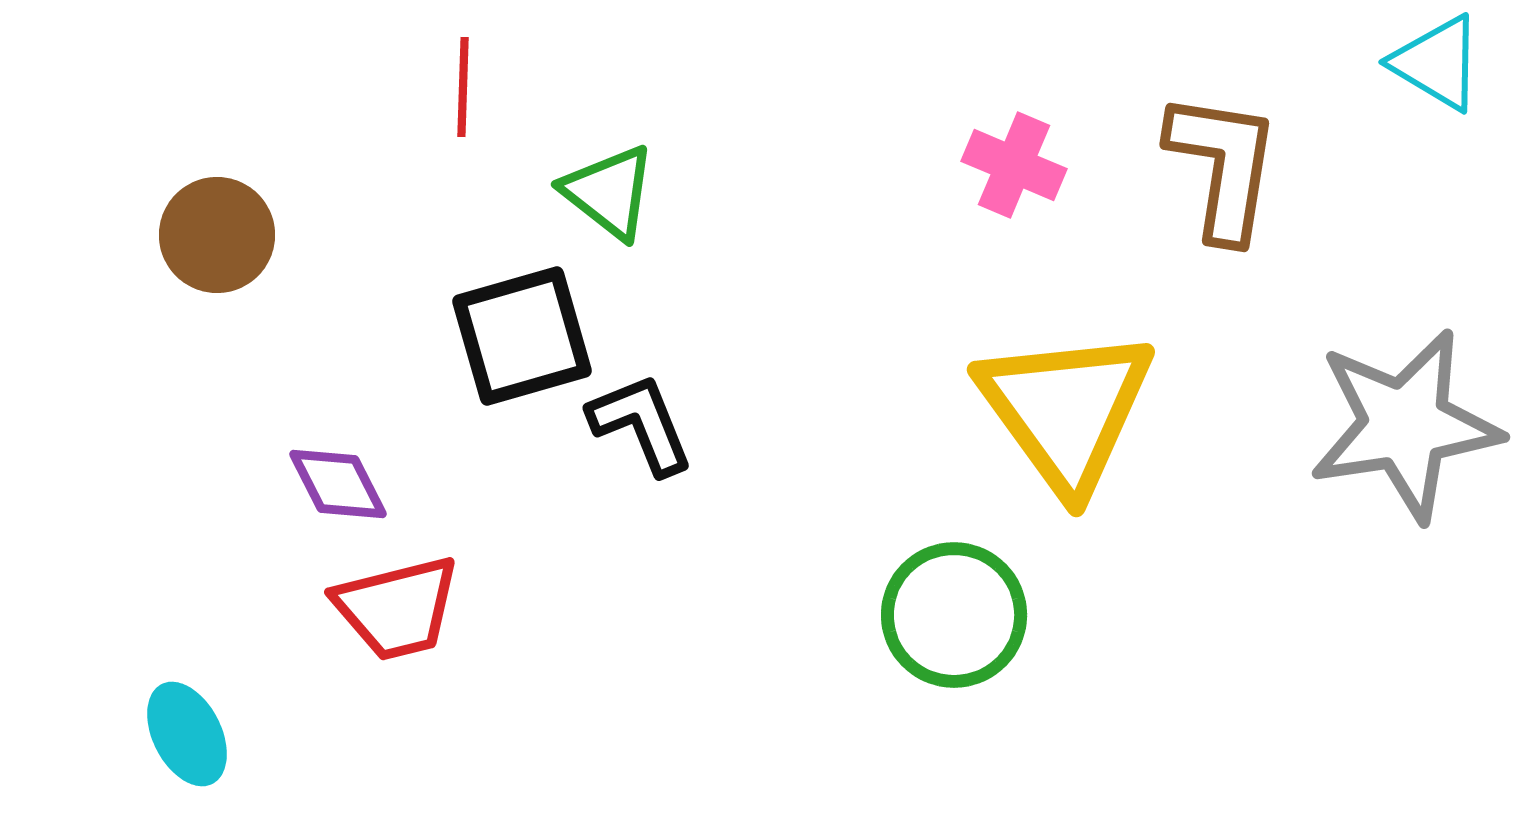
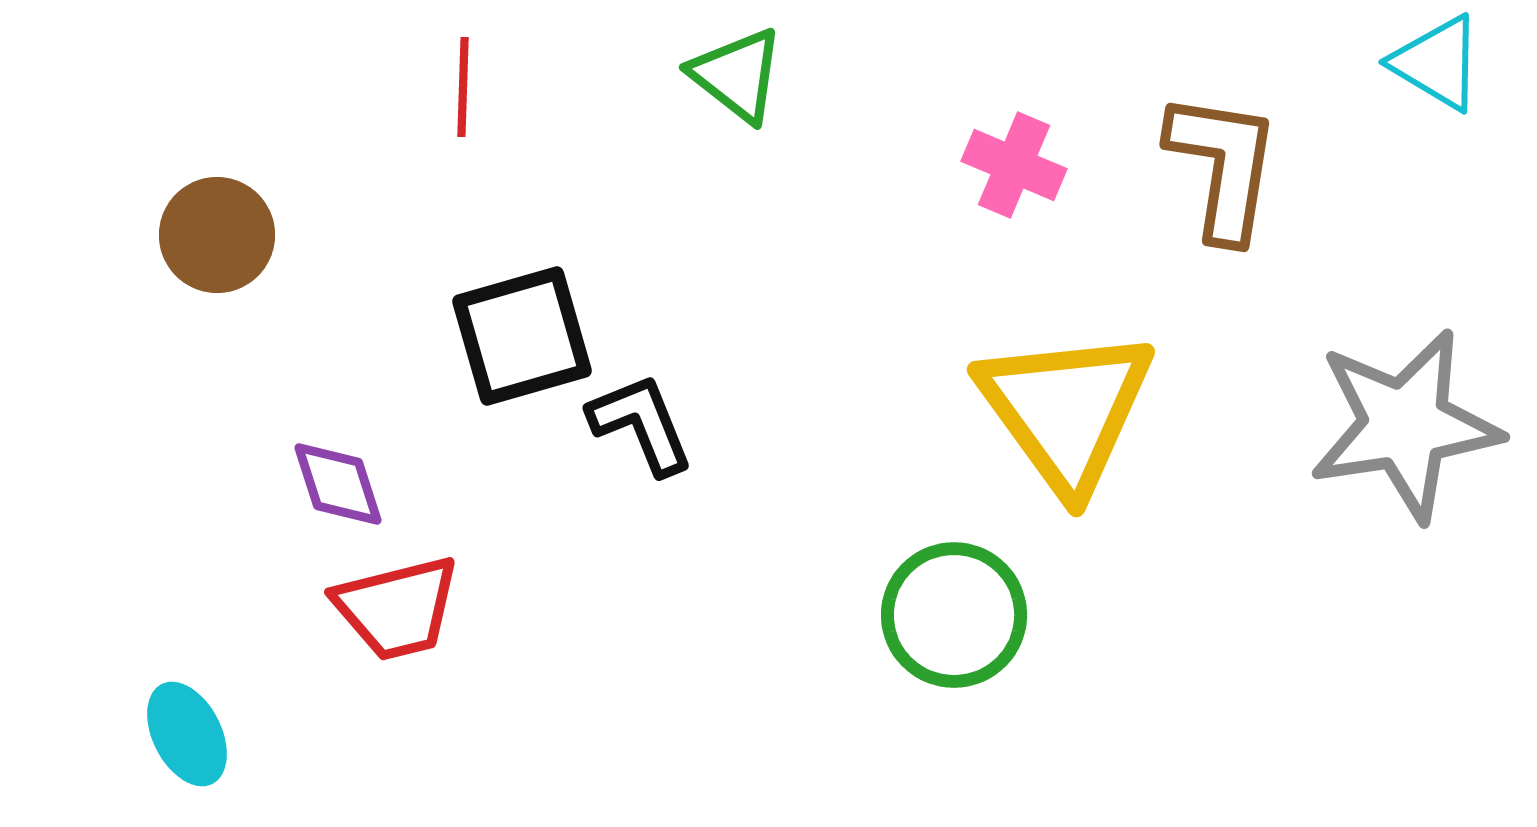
green triangle: moved 128 px right, 117 px up
purple diamond: rotated 9 degrees clockwise
